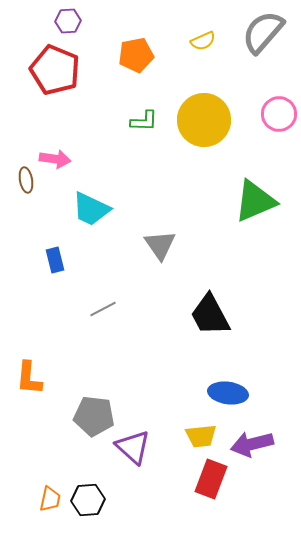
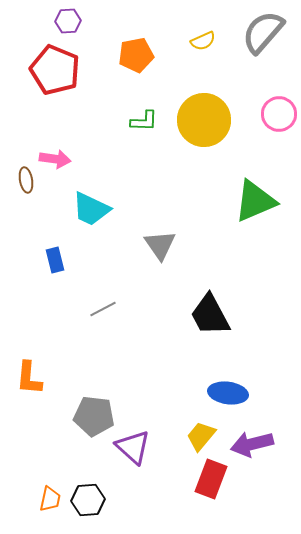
yellow trapezoid: rotated 136 degrees clockwise
